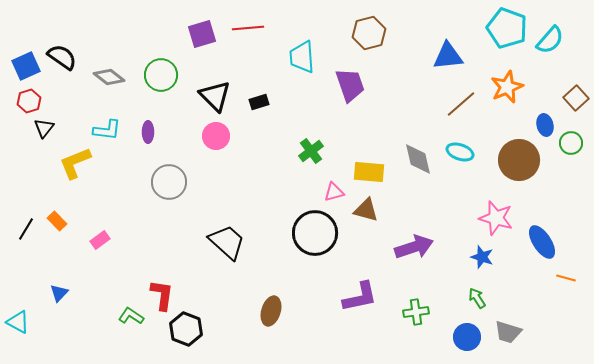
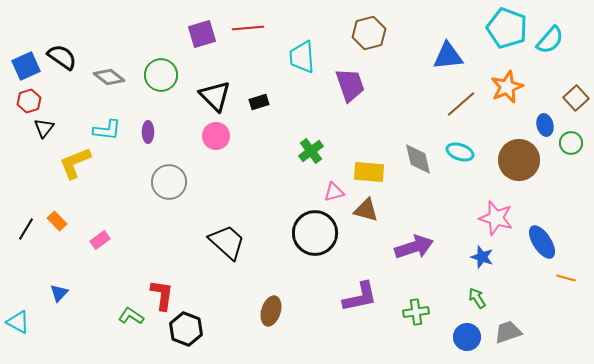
gray trapezoid at (508, 332): rotated 144 degrees clockwise
